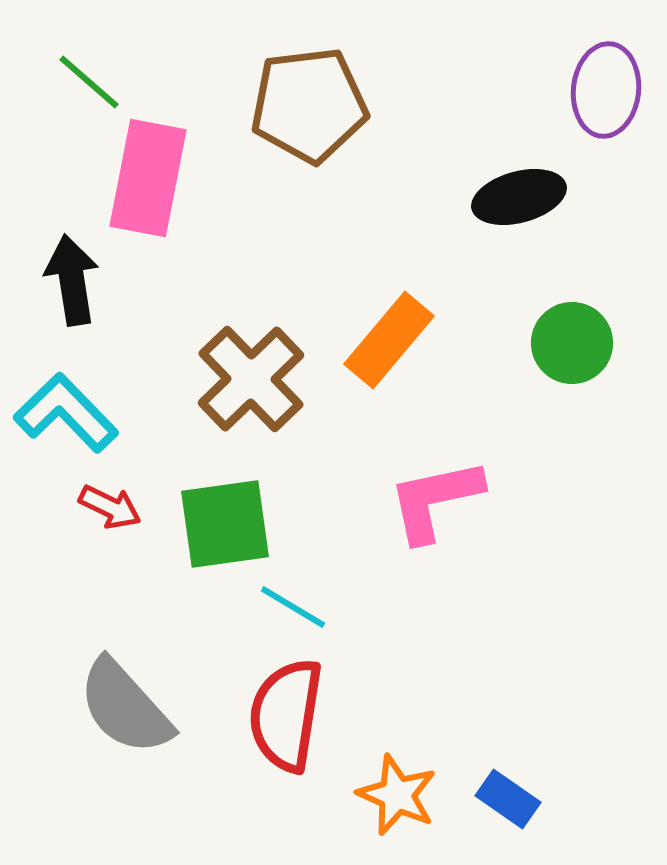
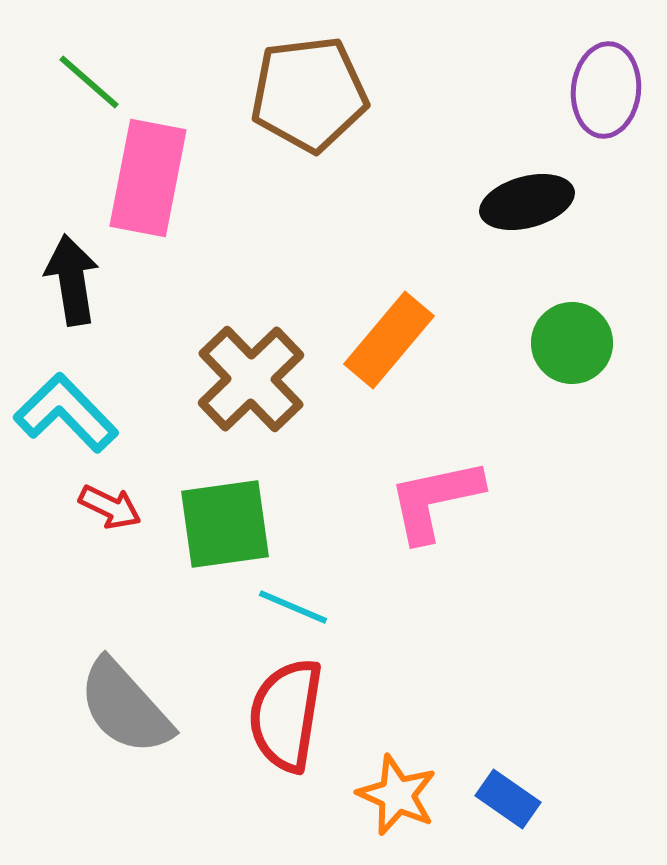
brown pentagon: moved 11 px up
black ellipse: moved 8 px right, 5 px down
cyan line: rotated 8 degrees counterclockwise
